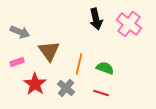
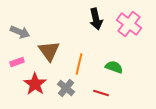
green semicircle: moved 9 px right, 1 px up
